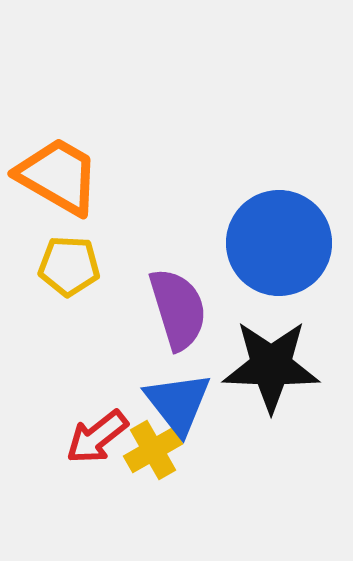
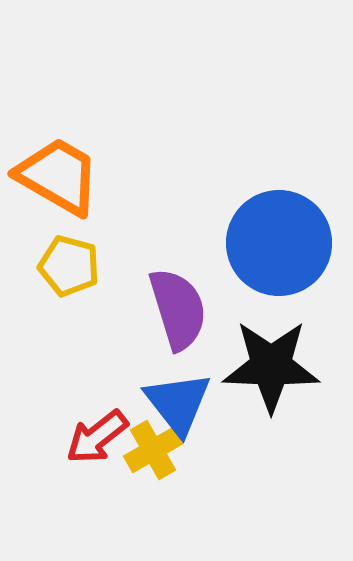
yellow pentagon: rotated 12 degrees clockwise
